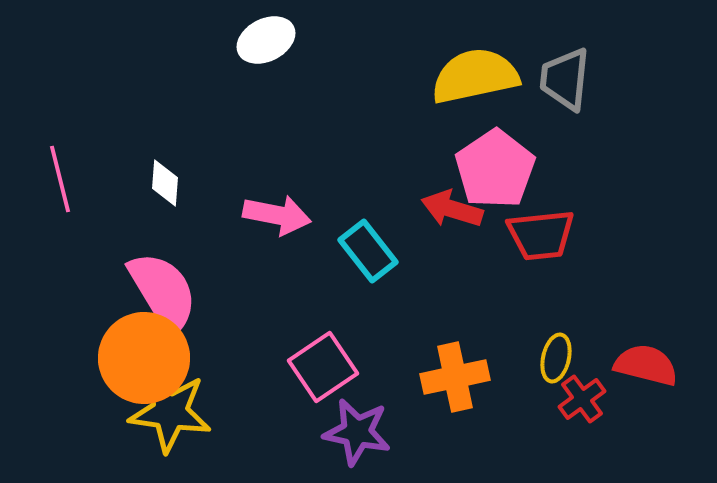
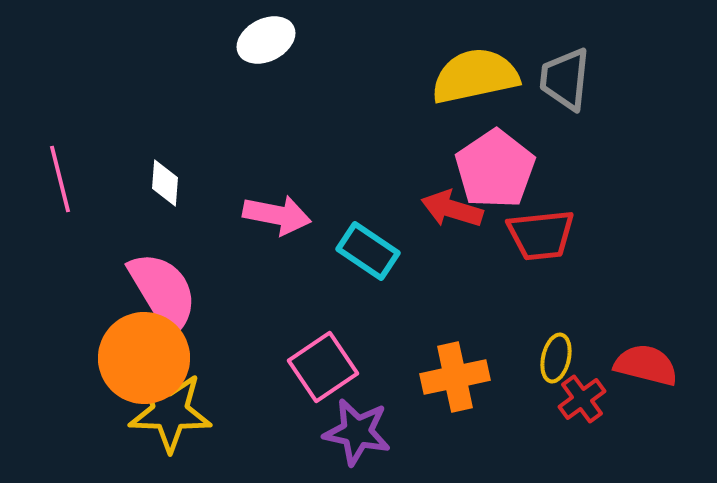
cyan rectangle: rotated 18 degrees counterclockwise
yellow star: rotated 6 degrees counterclockwise
